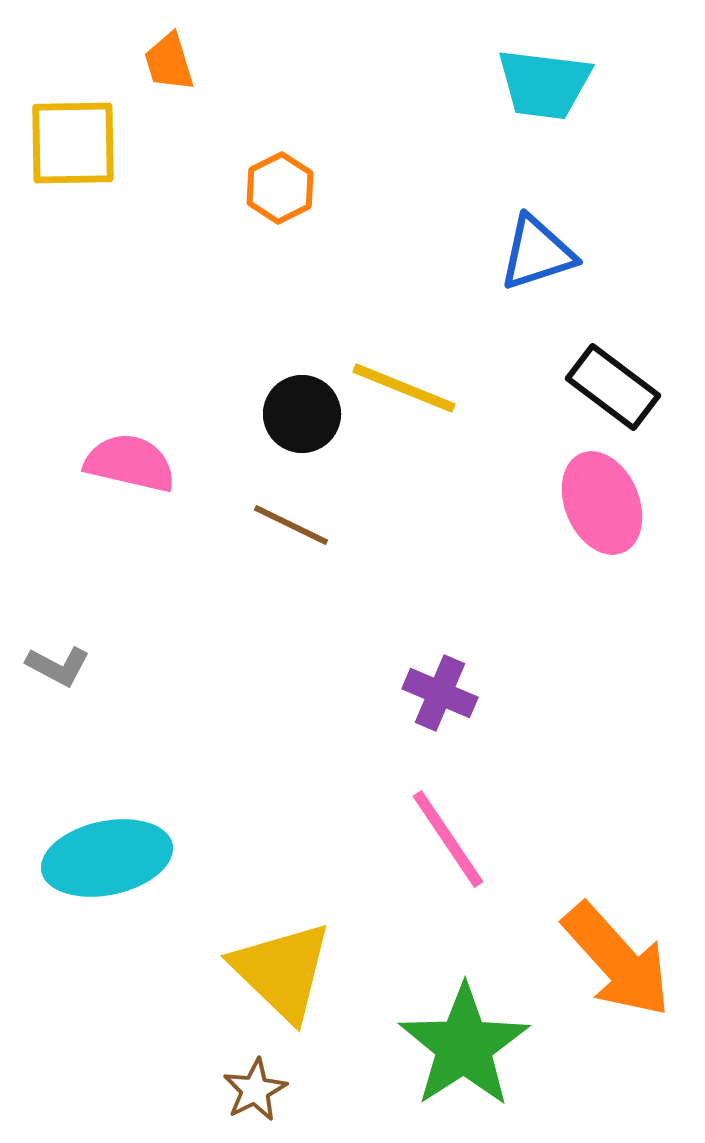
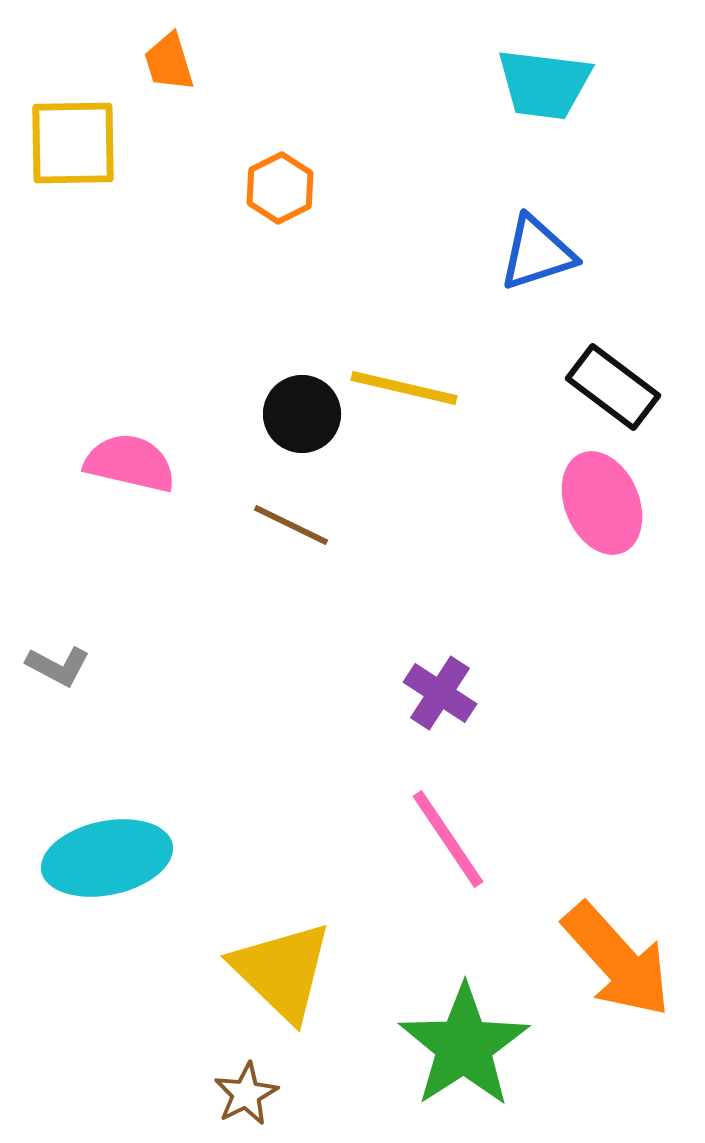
yellow line: rotated 9 degrees counterclockwise
purple cross: rotated 10 degrees clockwise
brown star: moved 9 px left, 4 px down
